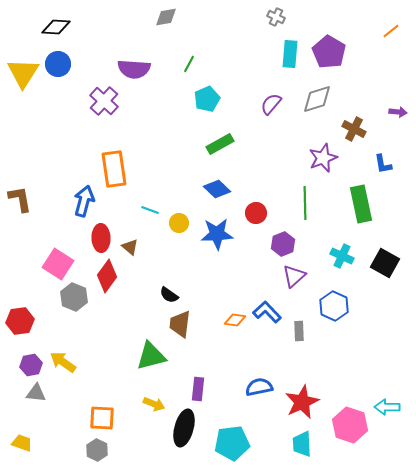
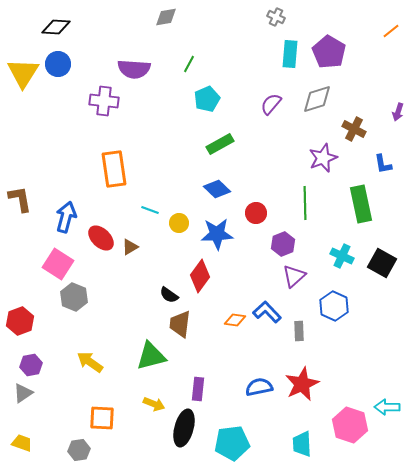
purple cross at (104, 101): rotated 36 degrees counterclockwise
purple arrow at (398, 112): rotated 102 degrees clockwise
blue arrow at (84, 201): moved 18 px left, 16 px down
red ellipse at (101, 238): rotated 44 degrees counterclockwise
brown triangle at (130, 247): rotated 48 degrees clockwise
black square at (385, 263): moved 3 px left
red diamond at (107, 276): moved 93 px right
red hexagon at (20, 321): rotated 12 degrees counterclockwise
yellow arrow at (63, 362): moved 27 px right
gray triangle at (36, 393): moved 13 px left; rotated 40 degrees counterclockwise
red star at (302, 402): moved 18 px up
gray hexagon at (97, 450): moved 18 px left; rotated 25 degrees clockwise
